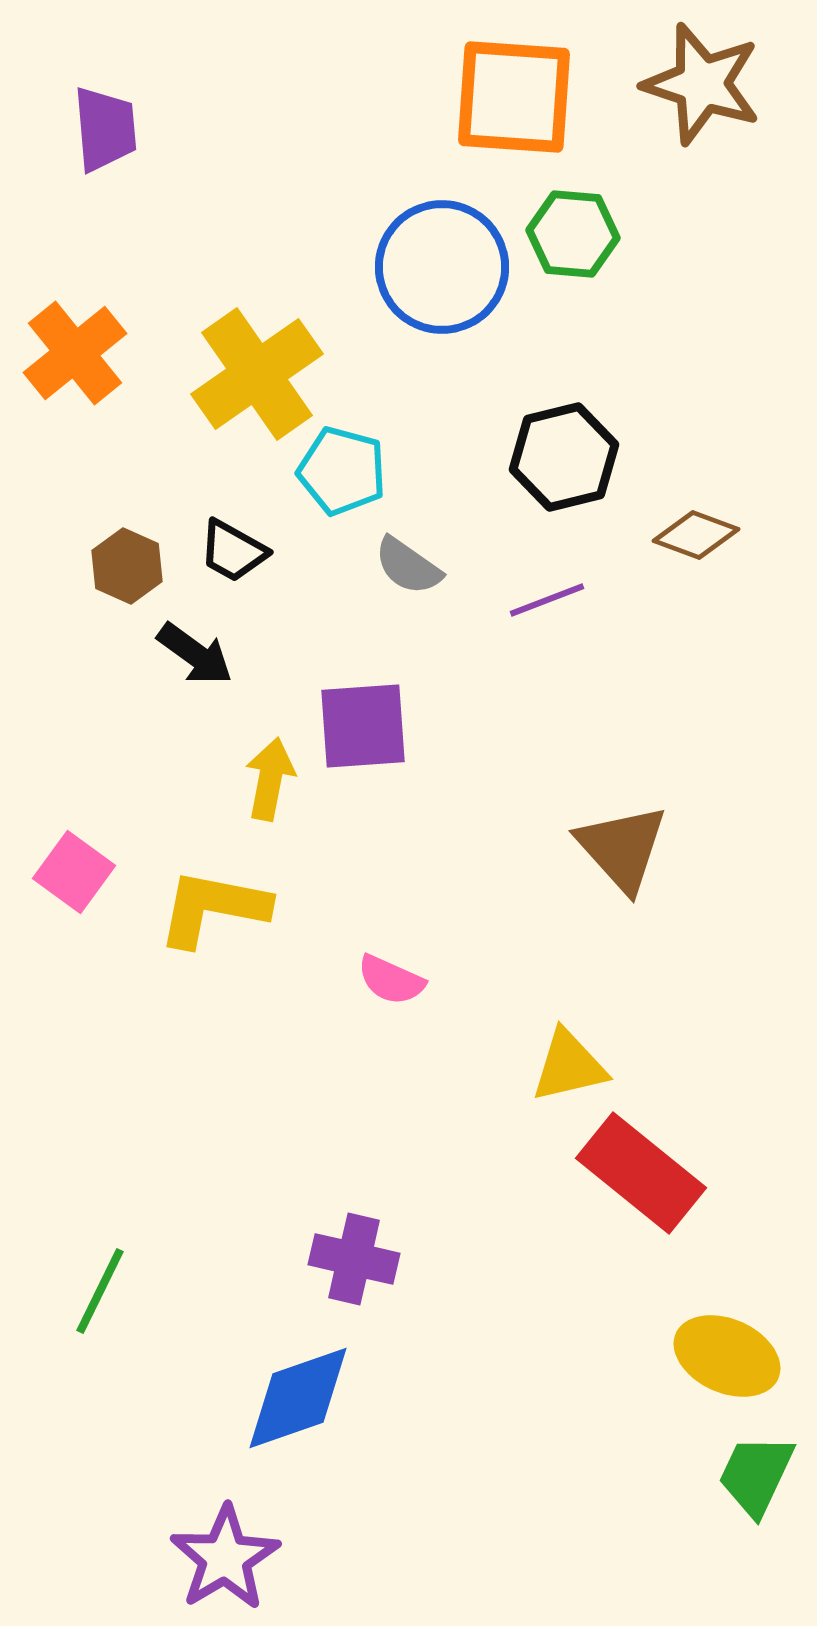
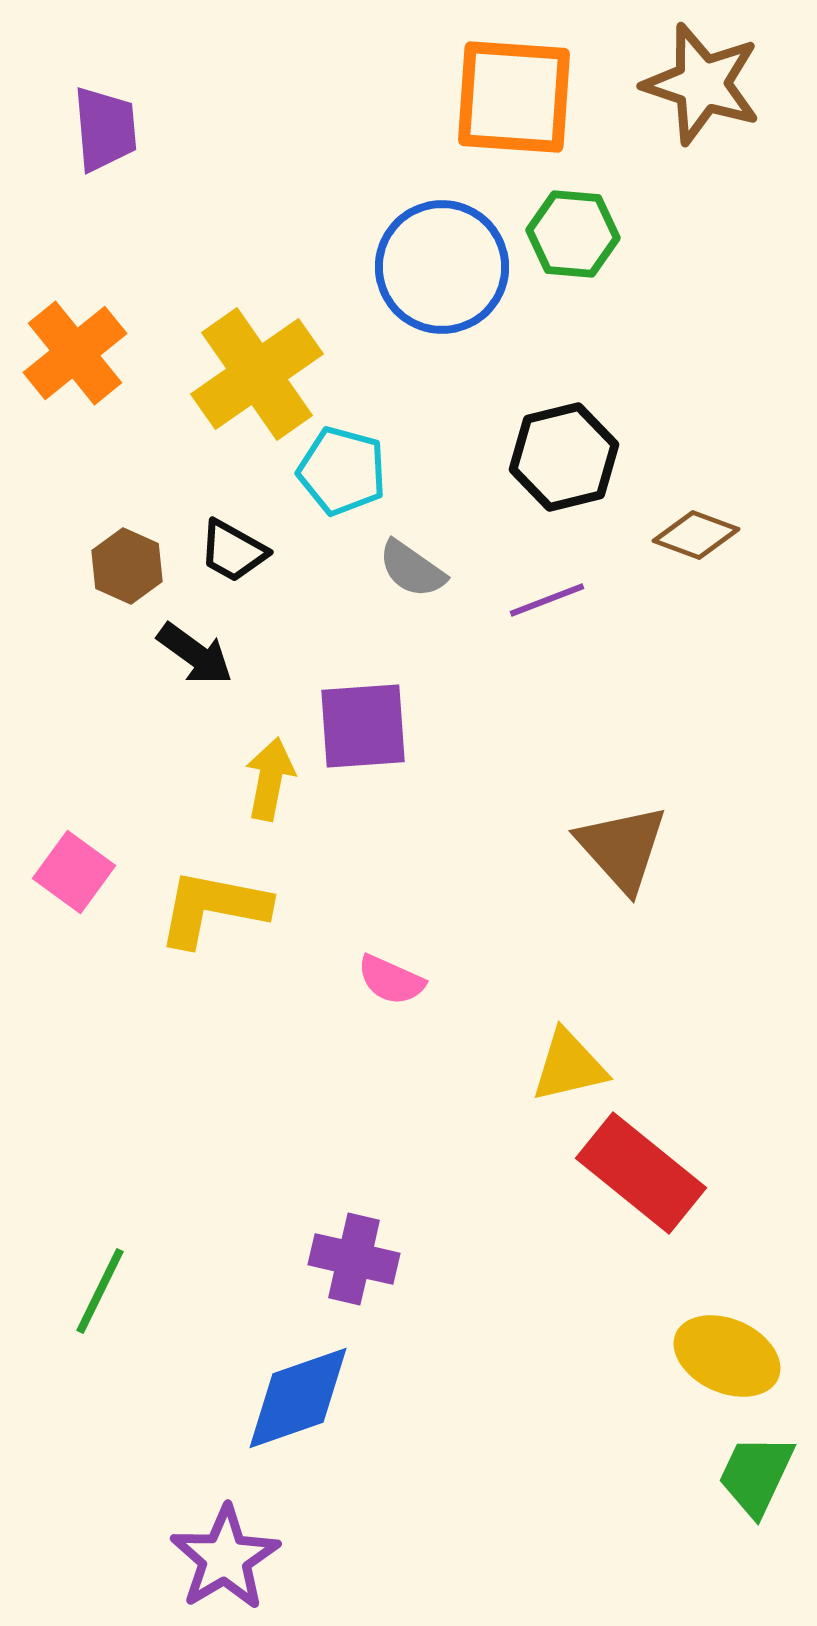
gray semicircle: moved 4 px right, 3 px down
